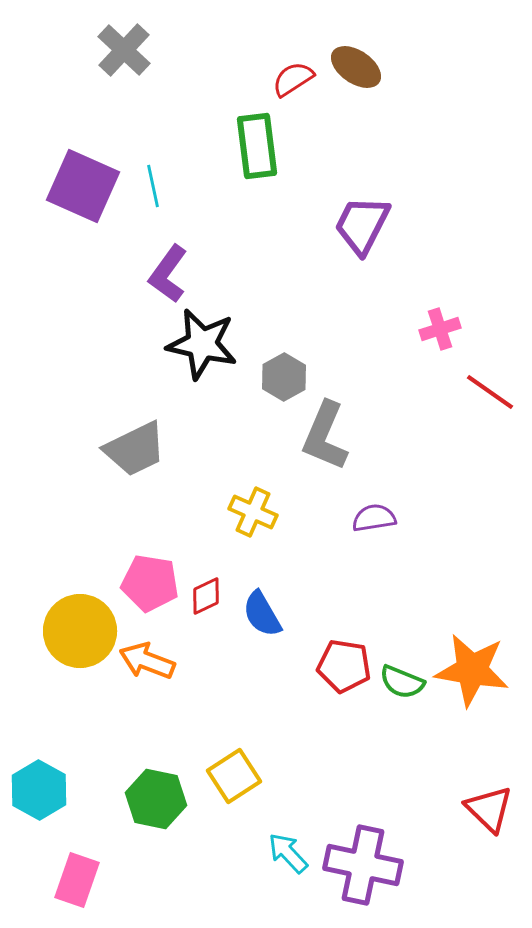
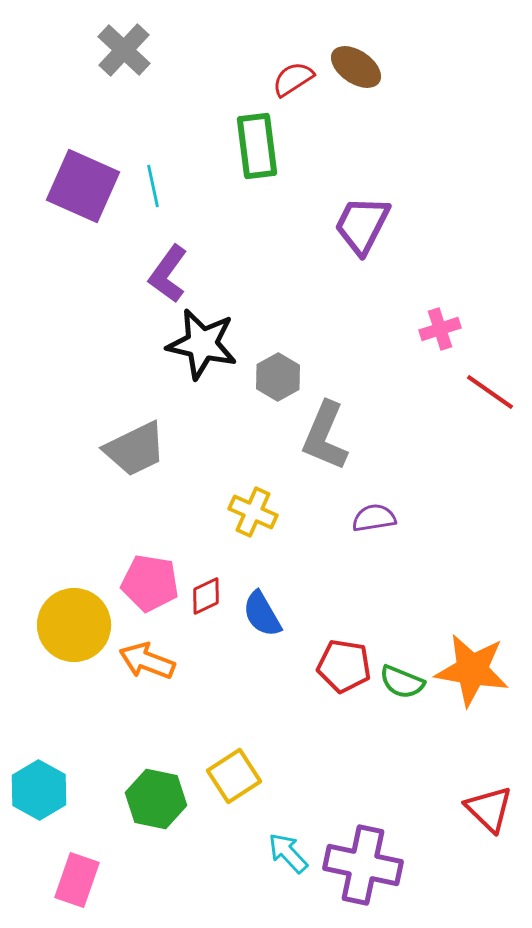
gray hexagon: moved 6 px left
yellow circle: moved 6 px left, 6 px up
